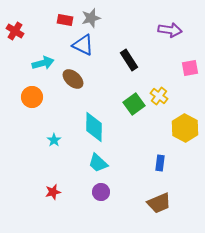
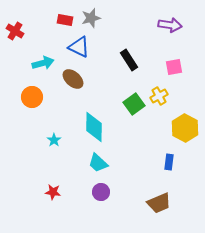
purple arrow: moved 5 px up
blue triangle: moved 4 px left, 2 px down
pink square: moved 16 px left, 1 px up
yellow cross: rotated 24 degrees clockwise
blue rectangle: moved 9 px right, 1 px up
red star: rotated 21 degrees clockwise
